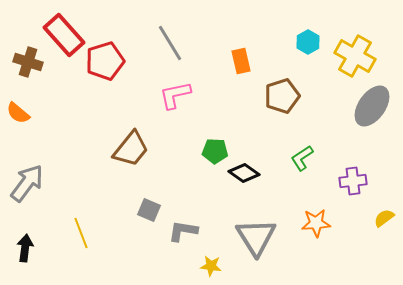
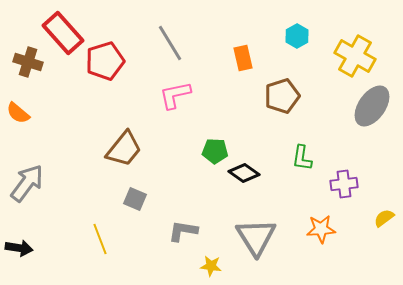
red rectangle: moved 1 px left, 2 px up
cyan hexagon: moved 11 px left, 6 px up
orange rectangle: moved 2 px right, 3 px up
brown trapezoid: moved 7 px left
green L-shape: rotated 48 degrees counterclockwise
purple cross: moved 9 px left, 3 px down
gray square: moved 14 px left, 11 px up
orange star: moved 5 px right, 6 px down
yellow line: moved 19 px right, 6 px down
black arrow: moved 6 px left; rotated 92 degrees clockwise
